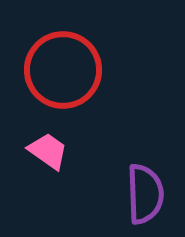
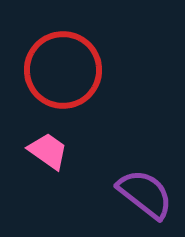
purple semicircle: rotated 50 degrees counterclockwise
